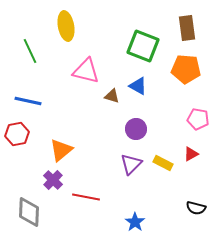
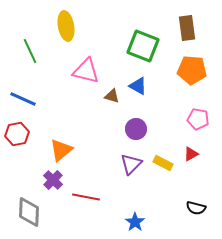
orange pentagon: moved 6 px right, 1 px down
blue line: moved 5 px left, 2 px up; rotated 12 degrees clockwise
